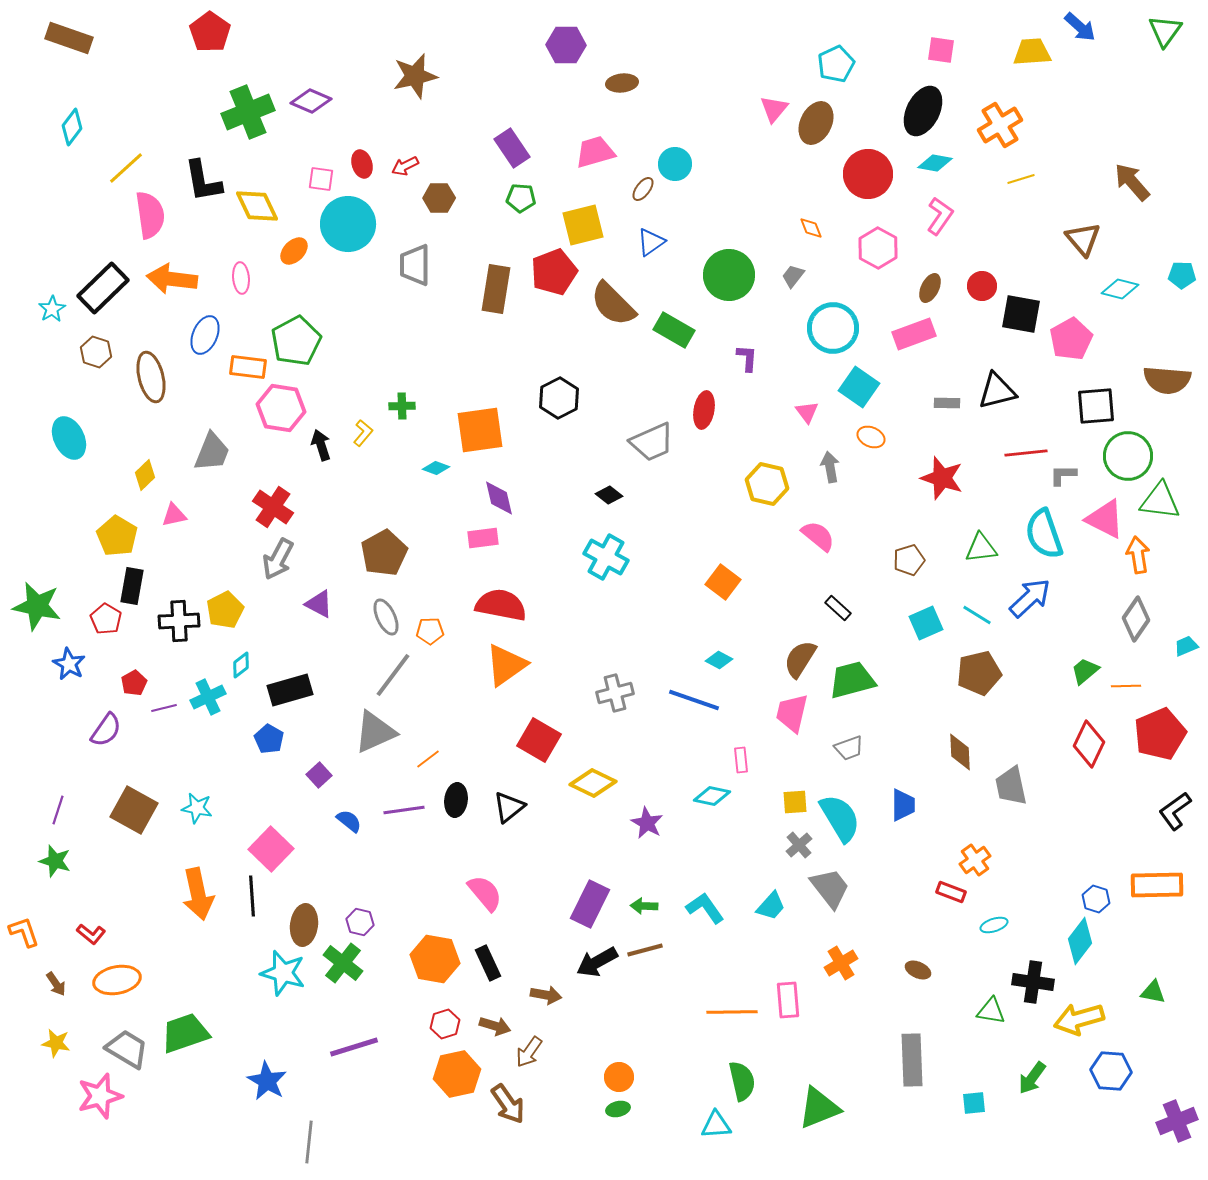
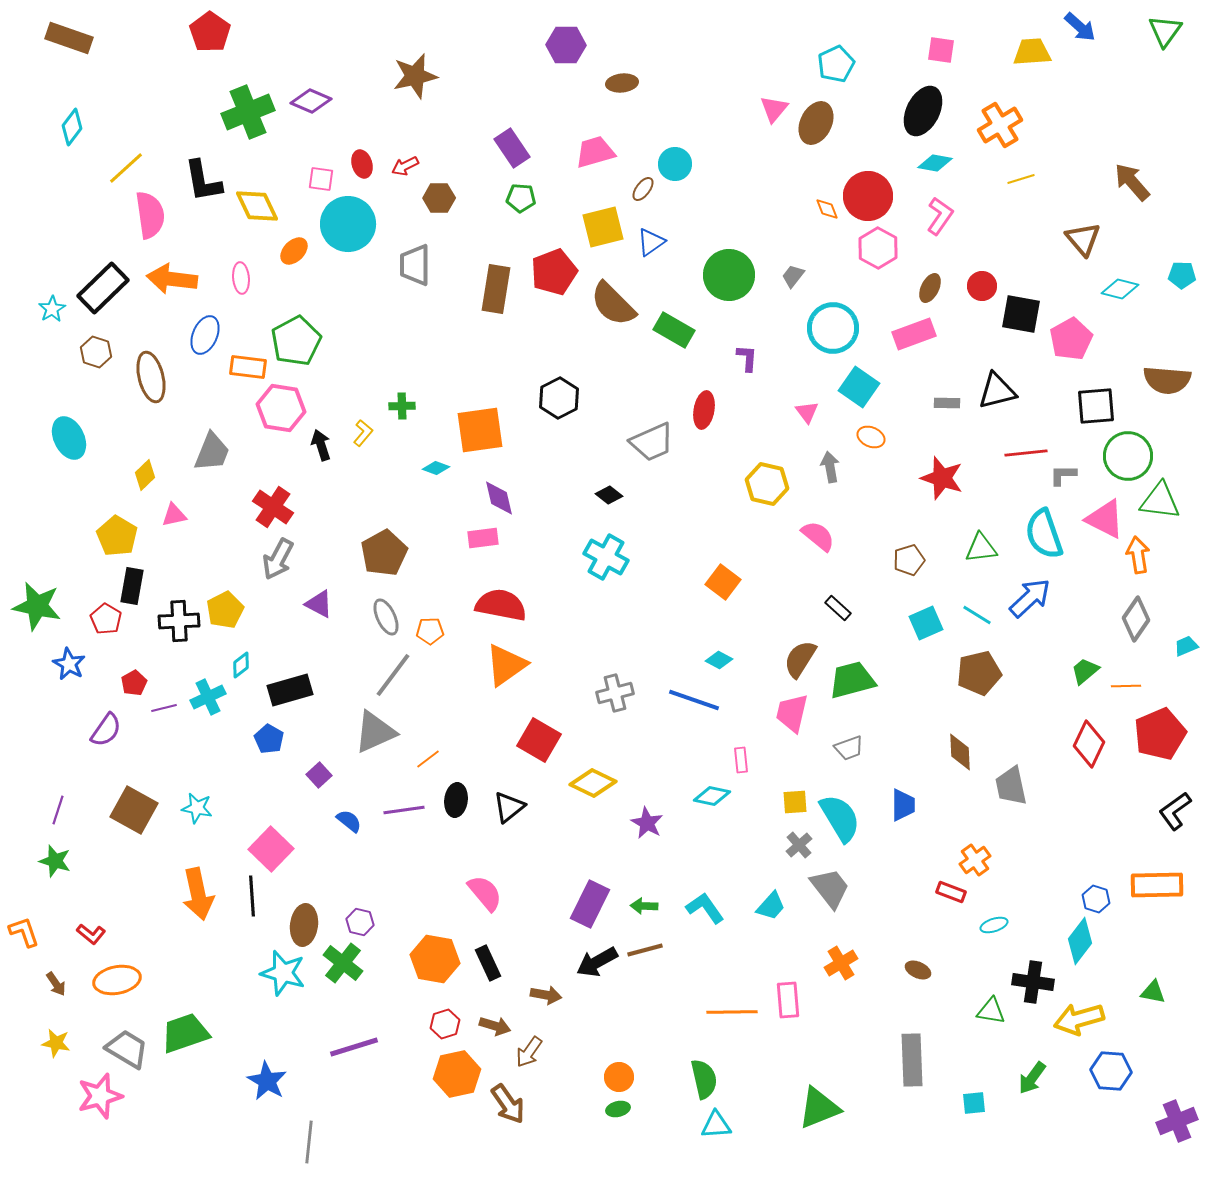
red circle at (868, 174): moved 22 px down
yellow square at (583, 225): moved 20 px right, 2 px down
orange diamond at (811, 228): moved 16 px right, 19 px up
green semicircle at (742, 1081): moved 38 px left, 2 px up
